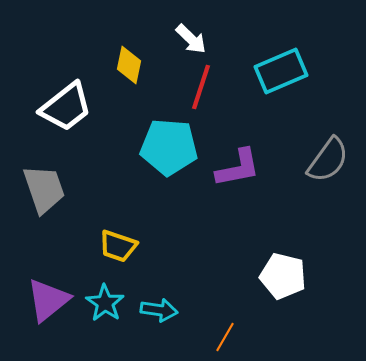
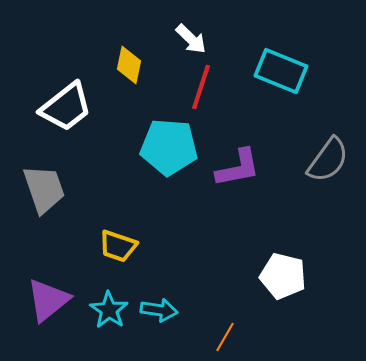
cyan rectangle: rotated 45 degrees clockwise
cyan star: moved 4 px right, 7 px down
